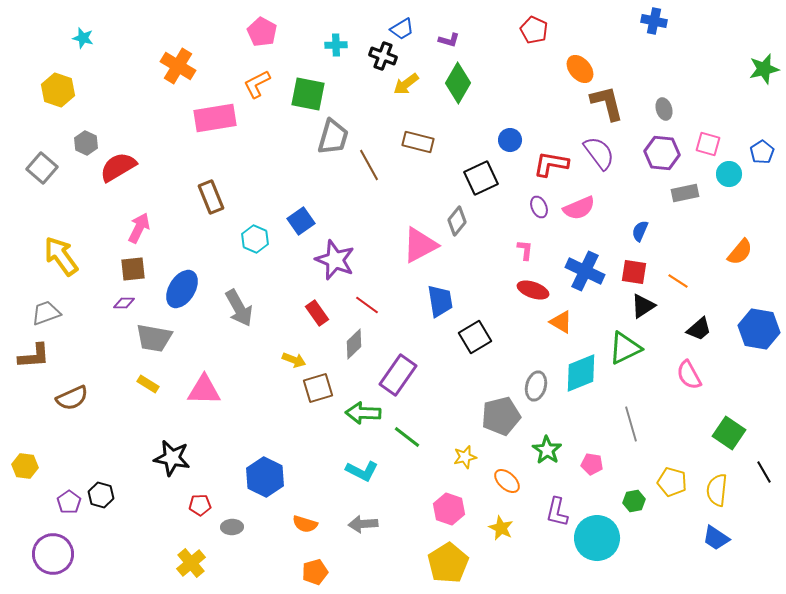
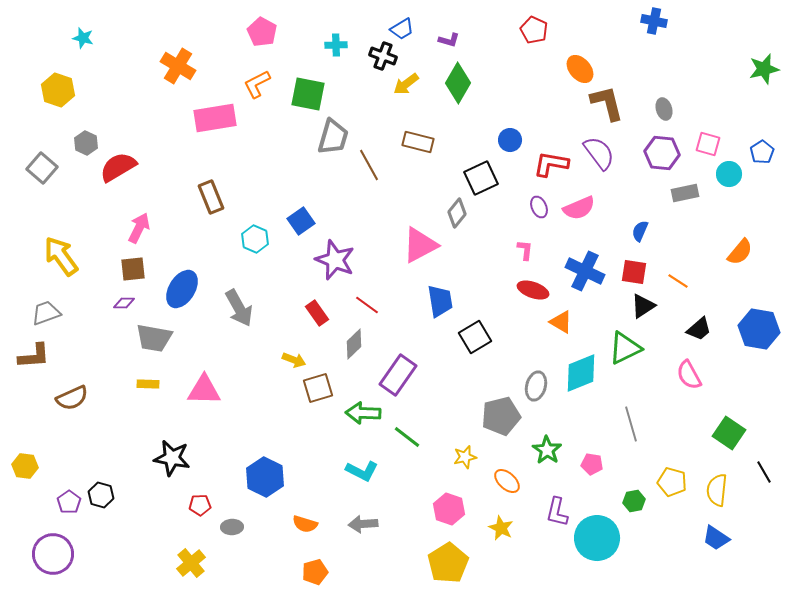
gray diamond at (457, 221): moved 8 px up
yellow rectangle at (148, 384): rotated 30 degrees counterclockwise
